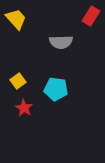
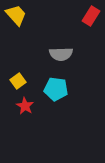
yellow trapezoid: moved 4 px up
gray semicircle: moved 12 px down
red star: moved 1 px right, 2 px up
